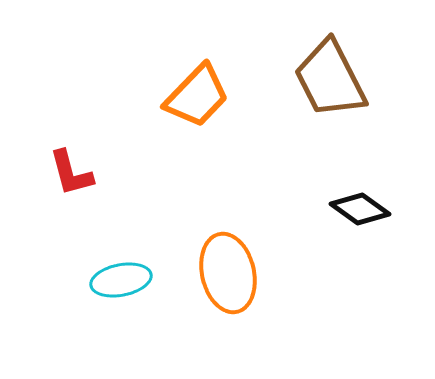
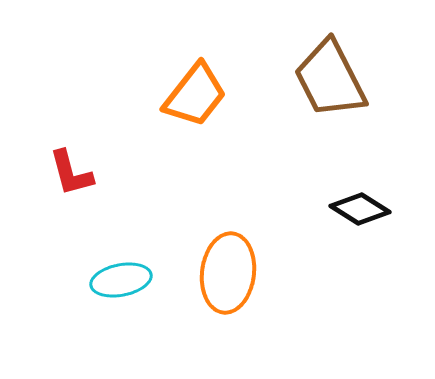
orange trapezoid: moved 2 px left, 1 px up; rotated 6 degrees counterclockwise
black diamond: rotated 4 degrees counterclockwise
orange ellipse: rotated 20 degrees clockwise
